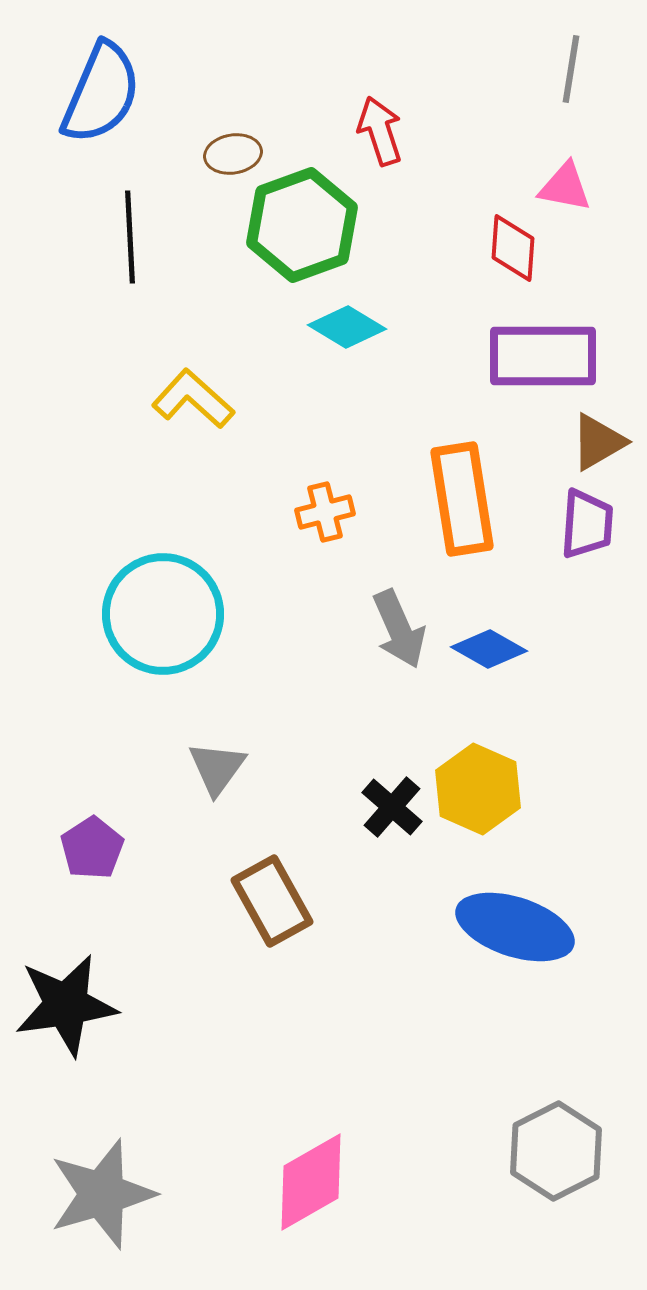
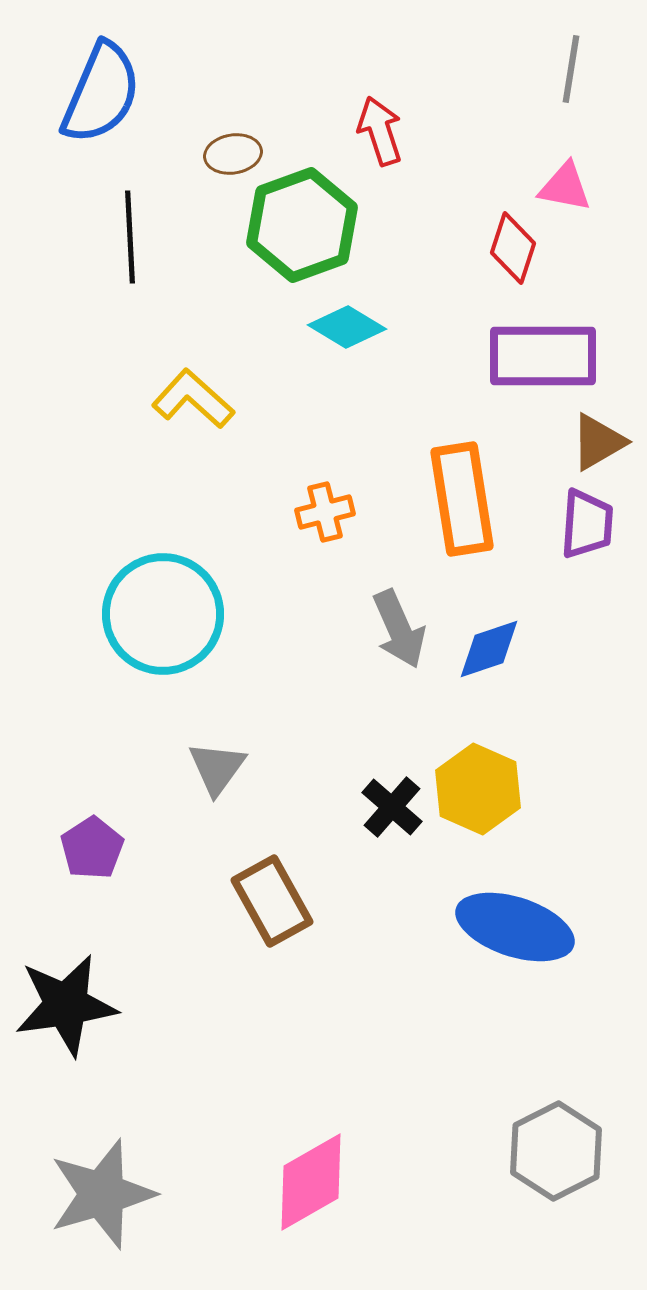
red diamond: rotated 14 degrees clockwise
blue diamond: rotated 48 degrees counterclockwise
